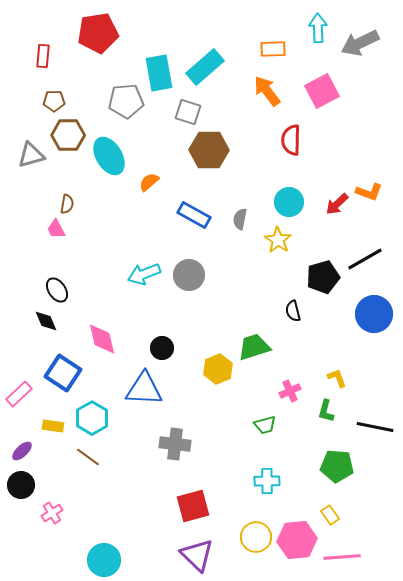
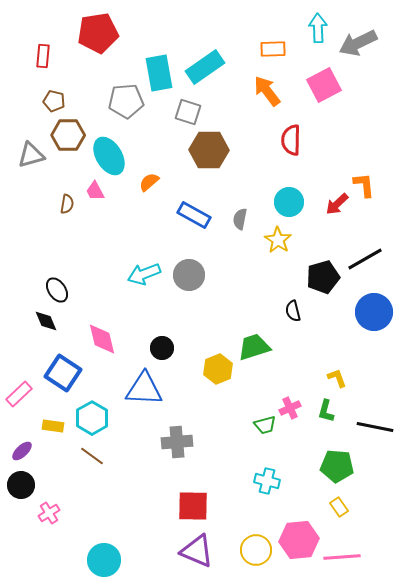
gray arrow at (360, 43): moved 2 px left
cyan rectangle at (205, 67): rotated 6 degrees clockwise
pink square at (322, 91): moved 2 px right, 6 px up
brown pentagon at (54, 101): rotated 15 degrees clockwise
orange L-shape at (369, 192): moved 5 px left, 7 px up; rotated 116 degrees counterclockwise
pink trapezoid at (56, 229): moved 39 px right, 38 px up
blue circle at (374, 314): moved 2 px up
pink cross at (290, 391): moved 17 px down
gray cross at (175, 444): moved 2 px right, 2 px up; rotated 12 degrees counterclockwise
brown line at (88, 457): moved 4 px right, 1 px up
cyan cross at (267, 481): rotated 15 degrees clockwise
red square at (193, 506): rotated 16 degrees clockwise
pink cross at (52, 513): moved 3 px left
yellow rectangle at (330, 515): moved 9 px right, 8 px up
yellow circle at (256, 537): moved 13 px down
pink hexagon at (297, 540): moved 2 px right
purple triangle at (197, 555): moved 4 px up; rotated 21 degrees counterclockwise
